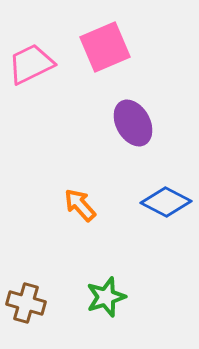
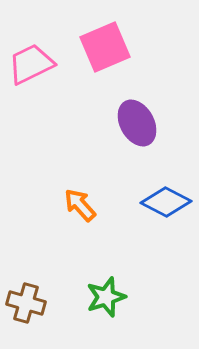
purple ellipse: moved 4 px right
